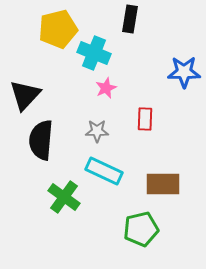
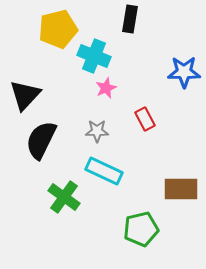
cyan cross: moved 3 px down
red rectangle: rotated 30 degrees counterclockwise
black semicircle: rotated 21 degrees clockwise
brown rectangle: moved 18 px right, 5 px down
